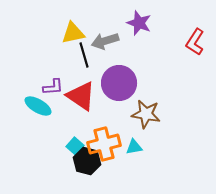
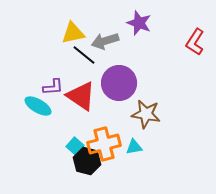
black line: rotated 35 degrees counterclockwise
